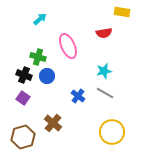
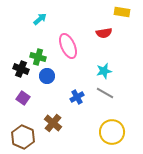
black cross: moved 3 px left, 6 px up
blue cross: moved 1 px left, 1 px down; rotated 24 degrees clockwise
brown hexagon: rotated 20 degrees counterclockwise
